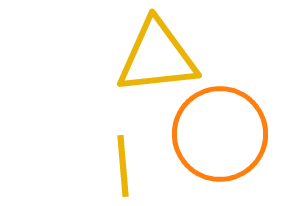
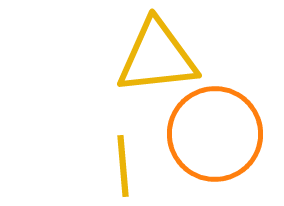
orange circle: moved 5 px left
